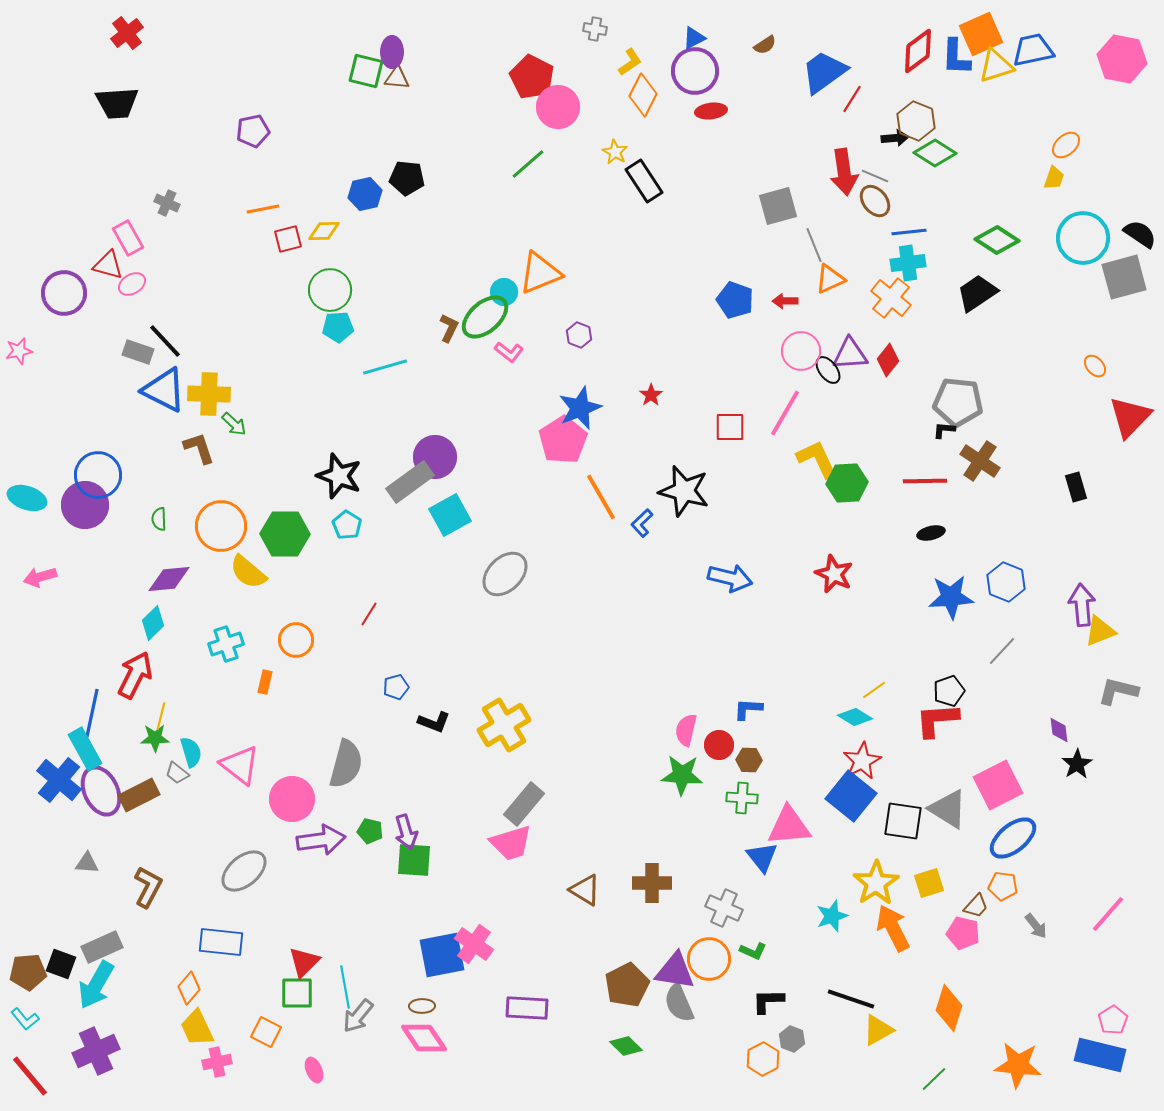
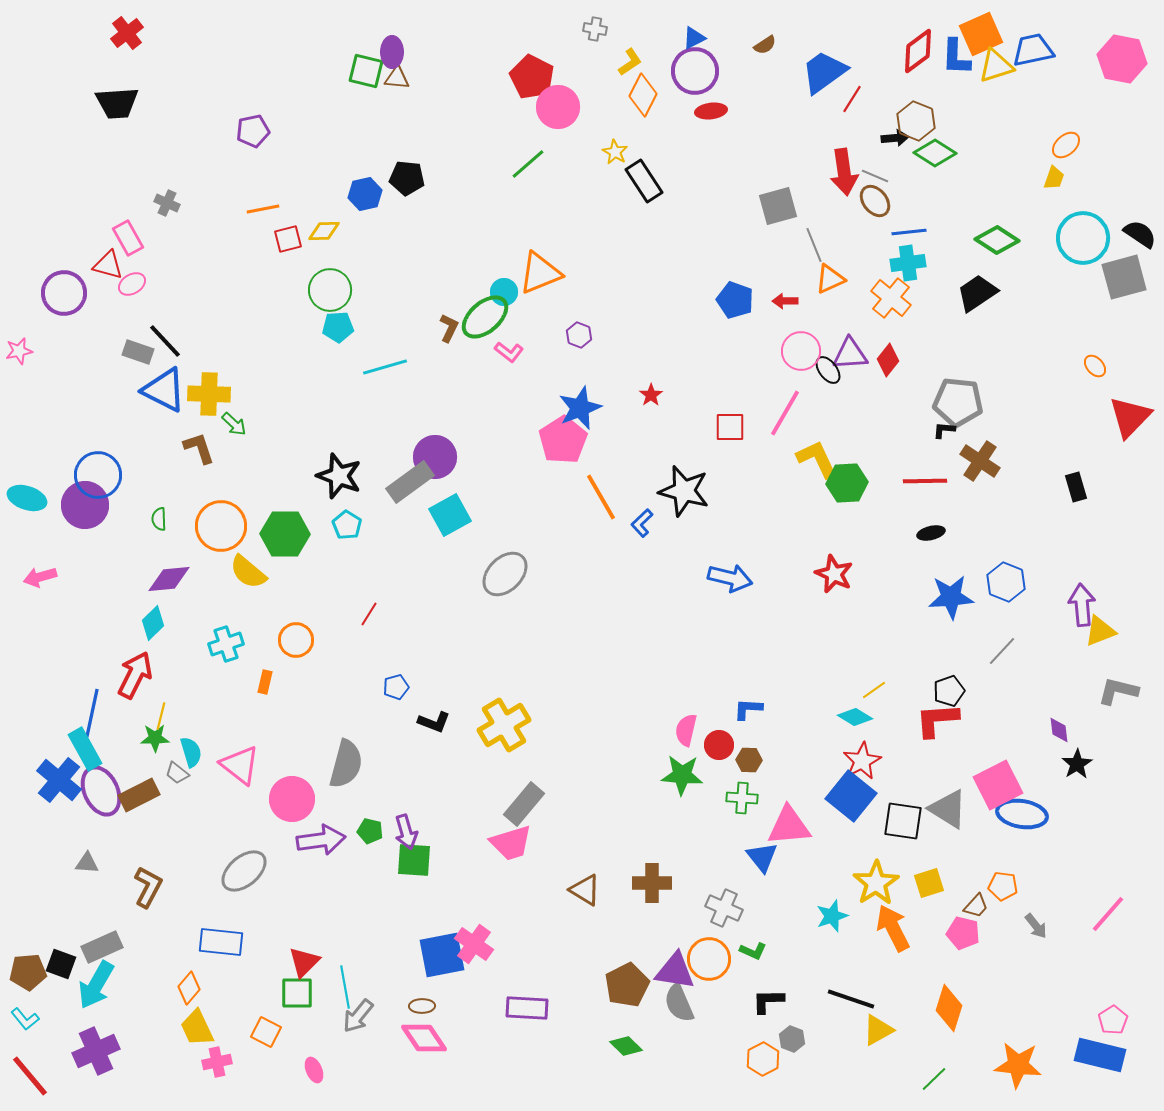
blue ellipse at (1013, 838): moved 9 px right, 24 px up; rotated 48 degrees clockwise
